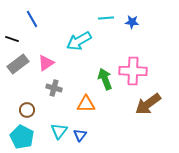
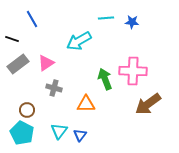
cyan pentagon: moved 4 px up
